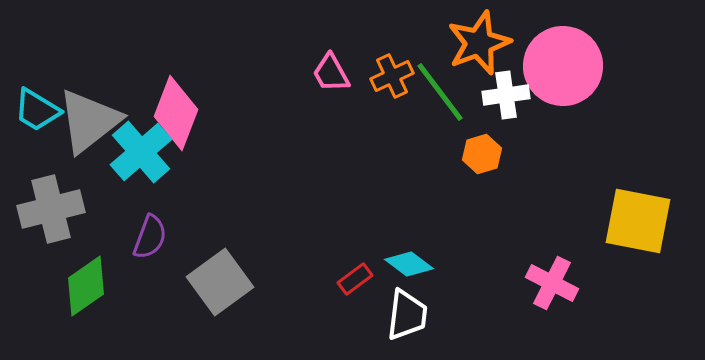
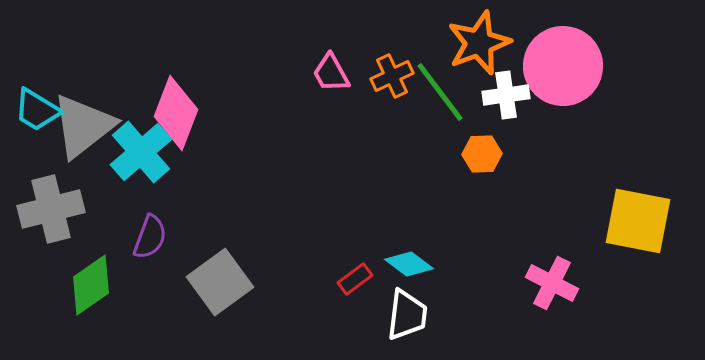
gray triangle: moved 6 px left, 5 px down
orange hexagon: rotated 15 degrees clockwise
green diamond: moved 5 px right, 1 px up
